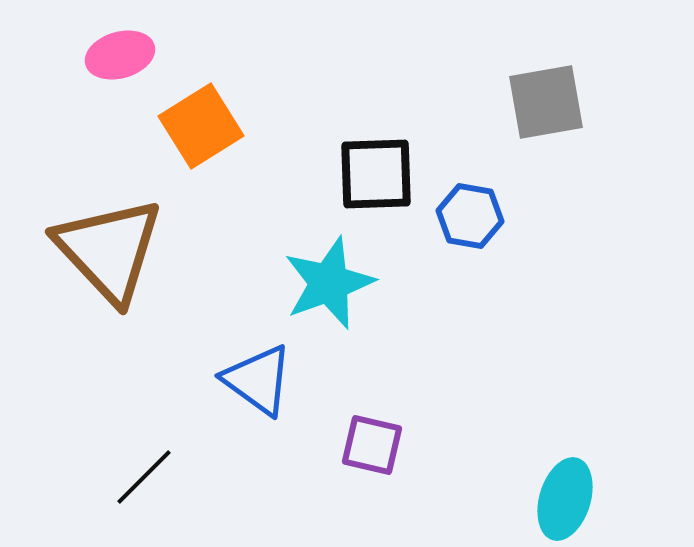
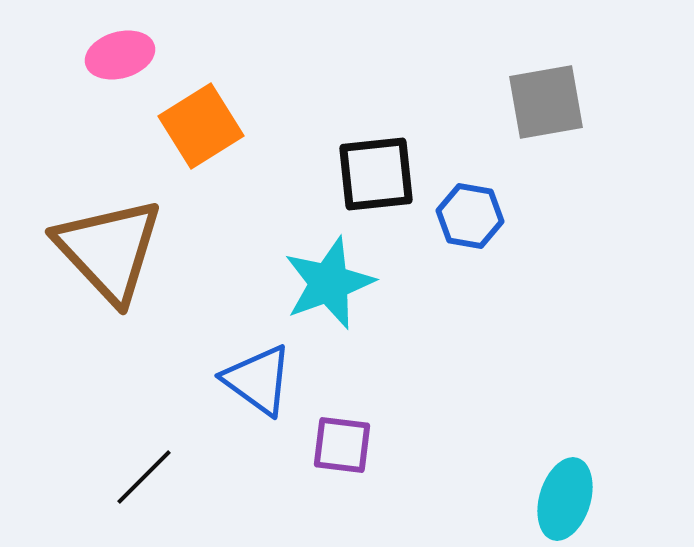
black square: rotated 4 degrees counterclockwise
purple square: moved 30 px left; rotated 6 degrees counterclockwise
